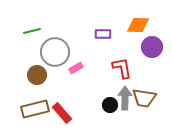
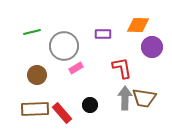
green line: moved 1 px down
gray circle: moved 9 px right, 6 px up
black circle: moved 20 px left
brown rectangle: rotated 12 degrees clockwise
